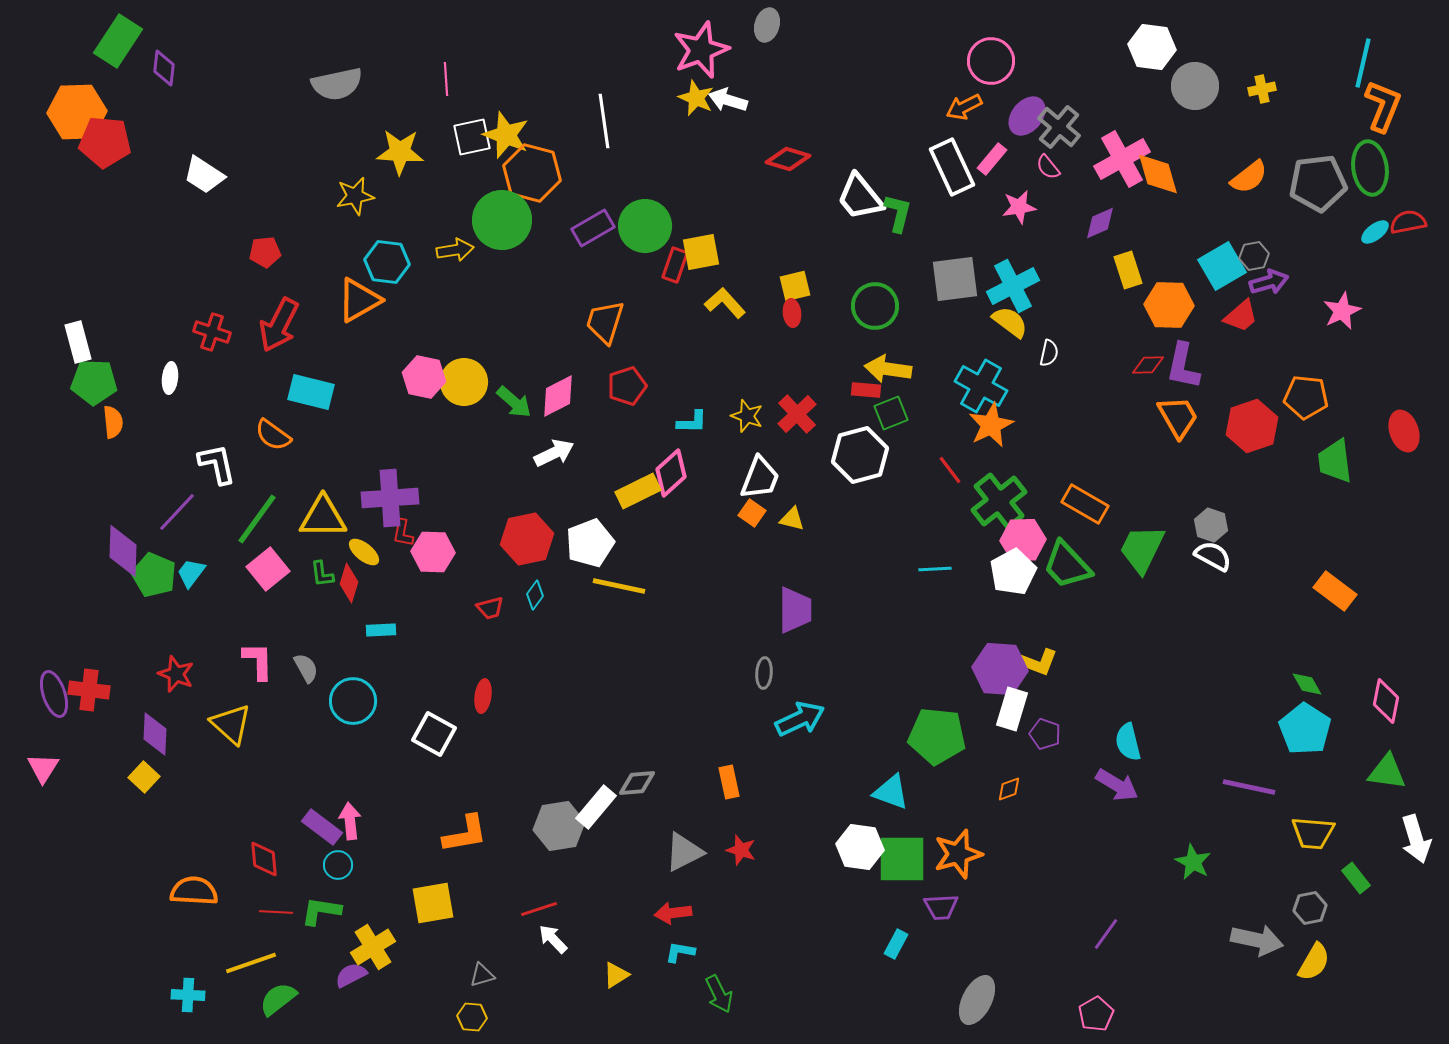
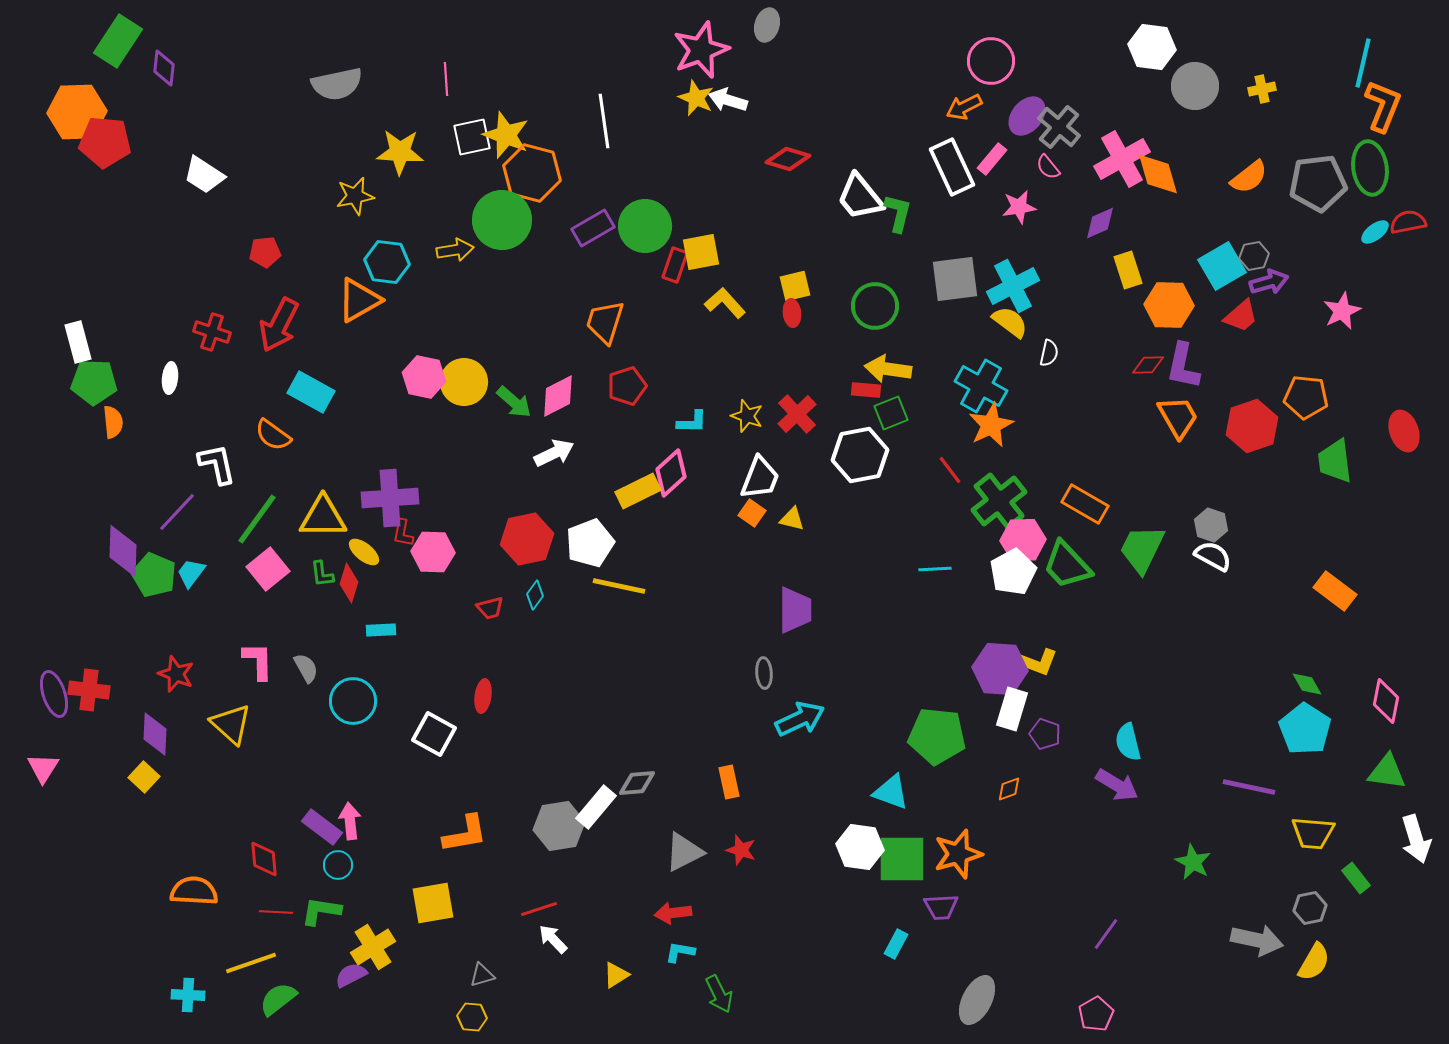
cyan rectangle at (311, 392): rotated 15 degrees clockwise
white hexagon at (860, 455): rotated 4 degrees clockwise
gray ellipse at (764, 673): rotated 8 degrees counterclockwise
